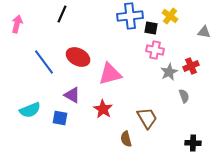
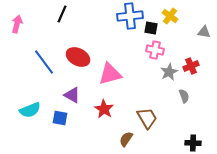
red star: moved 1 px right
brown semicircle: rotated 49 degrees clockwise
